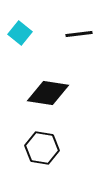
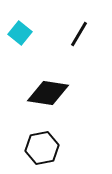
black line: rotated 52 degrees counterclockwise
black hexagon: rotated 20 degrees counterclockwise
